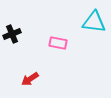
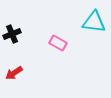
pink rectangle: rotated 18 degrees clockwise
red arrow: moved 16 px left, 6 px up
